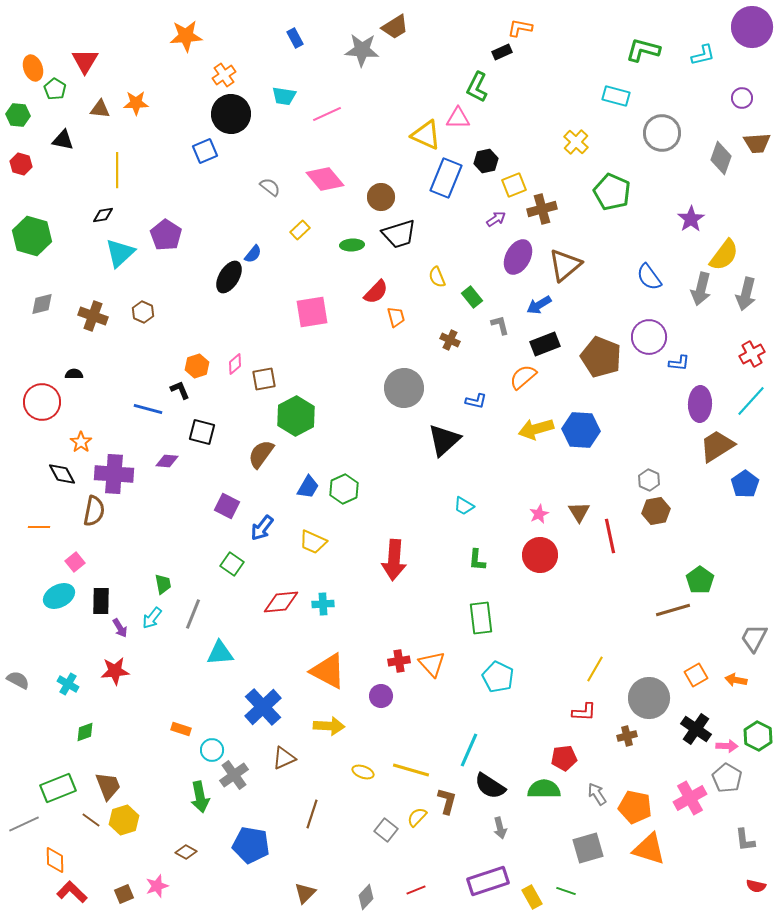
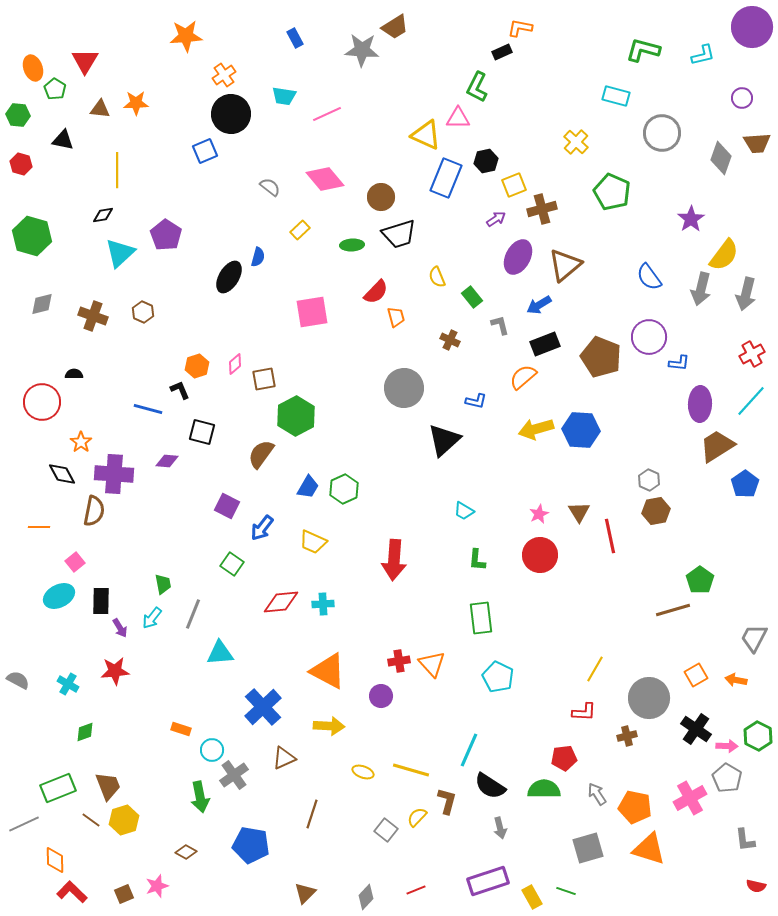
blue semicircle at (253, 254): moved 5 px right, 3 px down; rotated 24 degrees counterclockwise
cyan trapezoid at (464, 506): moved 5 px down
